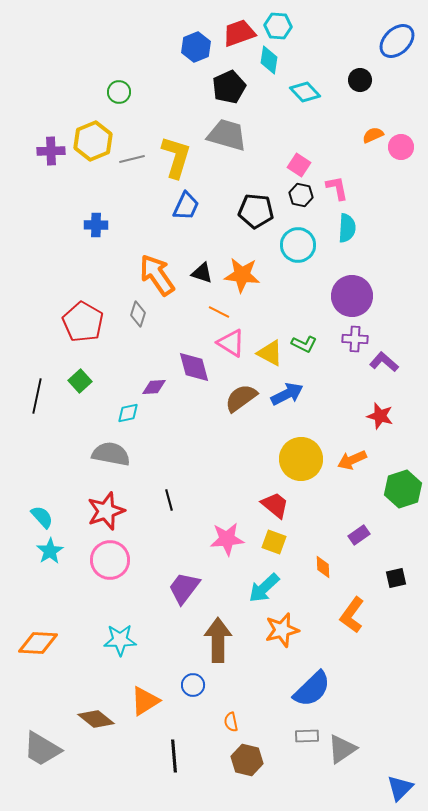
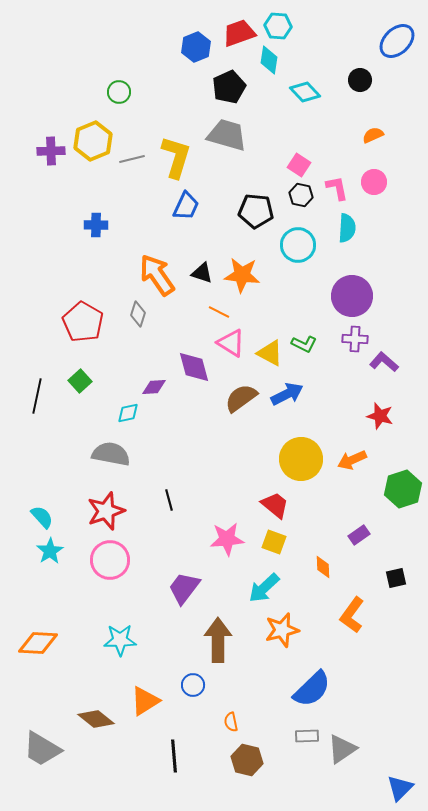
pink circle at (401, 147): moved 27 px left, 35 px down
